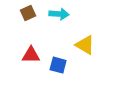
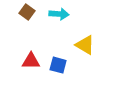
brown square: moved 1 px left, 1 px up; rotated 28 degrees counterclockwise
red triangle: moved 6 px down
